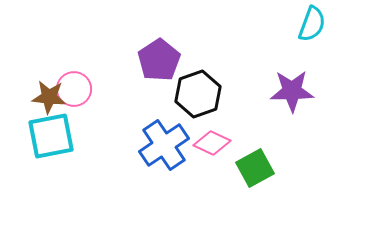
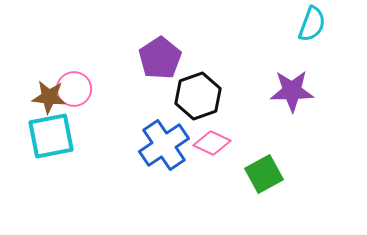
purple pentagon: moved 1 px right, 2 px up
black hexagon: moved 2 px down
green square: moved 9 px right, 6 px down
